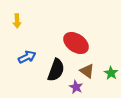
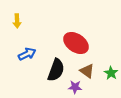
blue arrow: moved 3 px up
purple star: moved 1 px left; rotated 24 degrees counterclockwise
